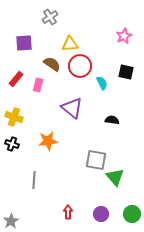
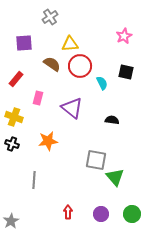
pink rectangle: moved 13 px down
